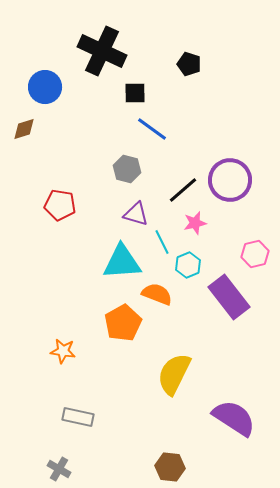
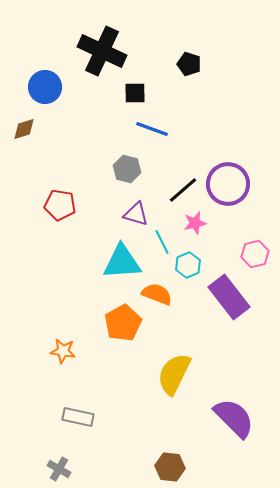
blue line: rotated 16 degrees counterclockwise
purple circle: moved 2 px left, 4 px down
purple semicircle: rotated 12 degrees clockwise
